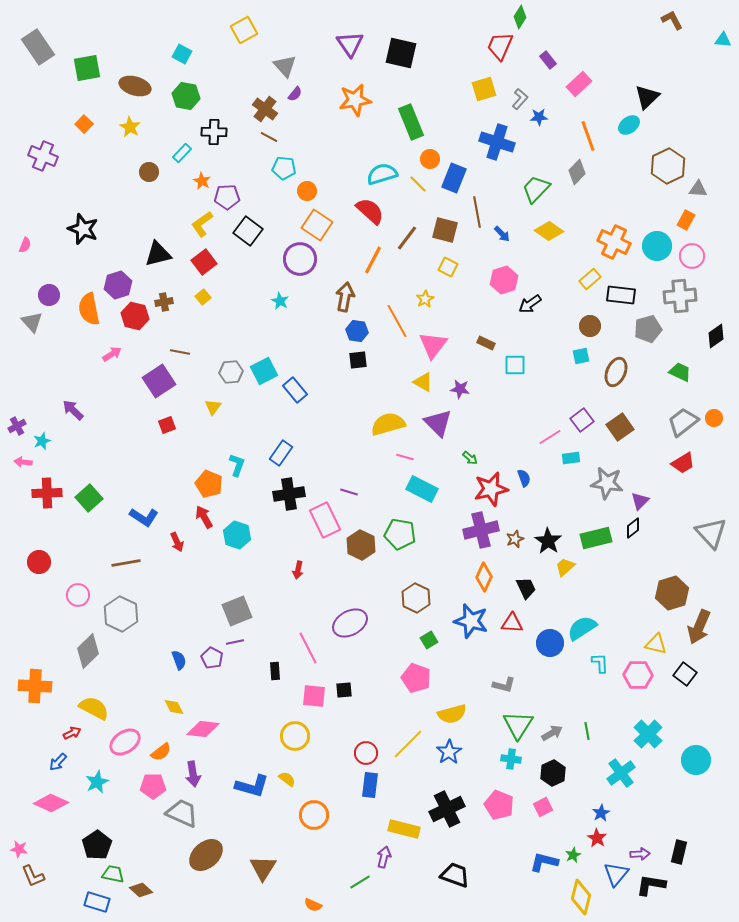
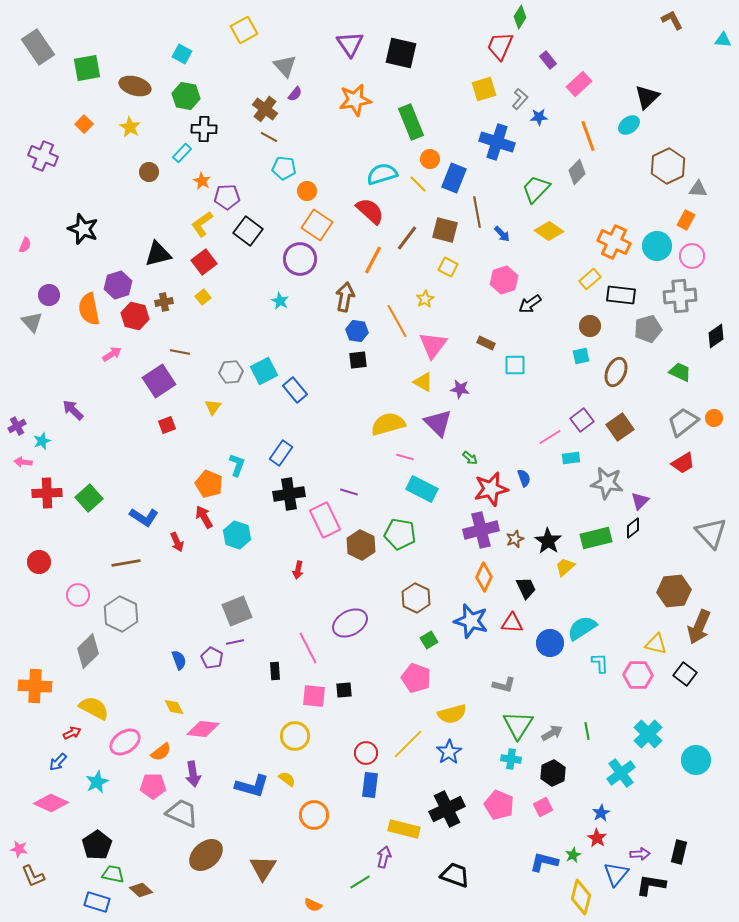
black cross at (214, 132): moved 10 px left, 3 px up
brown hexagon at (672, 593): moved 2 px right, 2 px up; rotated 12 degrees clockwise
